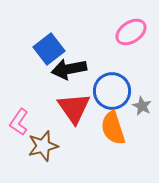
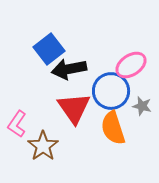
pink ellipse: moved 33 px down
blue circle: moved 1 px left
gray star: rotated 12 degrees counterclockwise
pink L-shape: moved 2 px left, 2 px down
brown star: rotated 20 degrees counterclockwise
